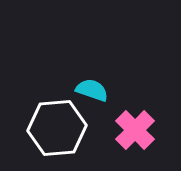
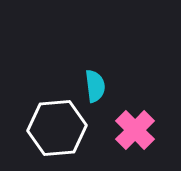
cyan semicircle: moved 3 px right, 4 px up; rotated 64 degrees clockwise
